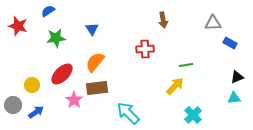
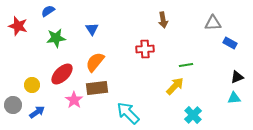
blue arrow: moved 1 px right
